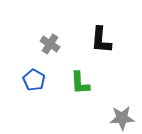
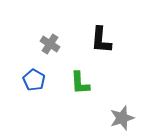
gray star: rotated 15 degrees counterclockwise
